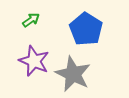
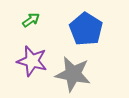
purple star: moved 2 px left; rotated 8 degrees counterclockwise
gray star: rotated 15 degrees counterclockwise
